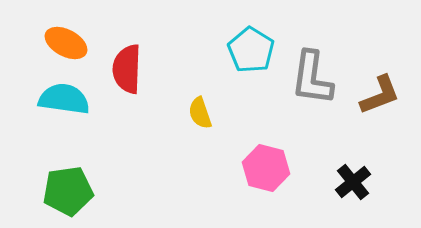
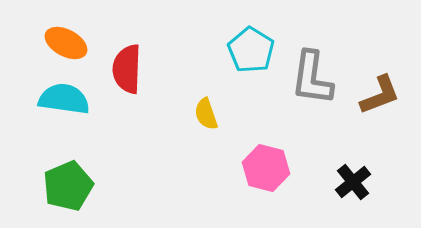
yellow semicircle: moved 6 px right, 1 px down
green pentagon: moved 5 px up; rotated 15 degrees counterclockwise
